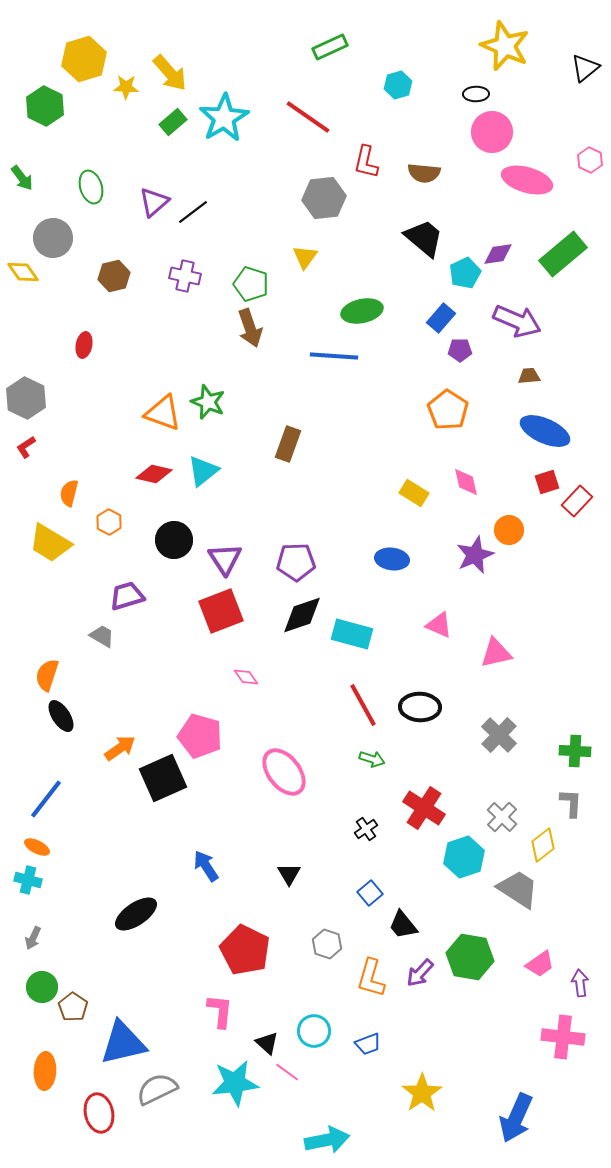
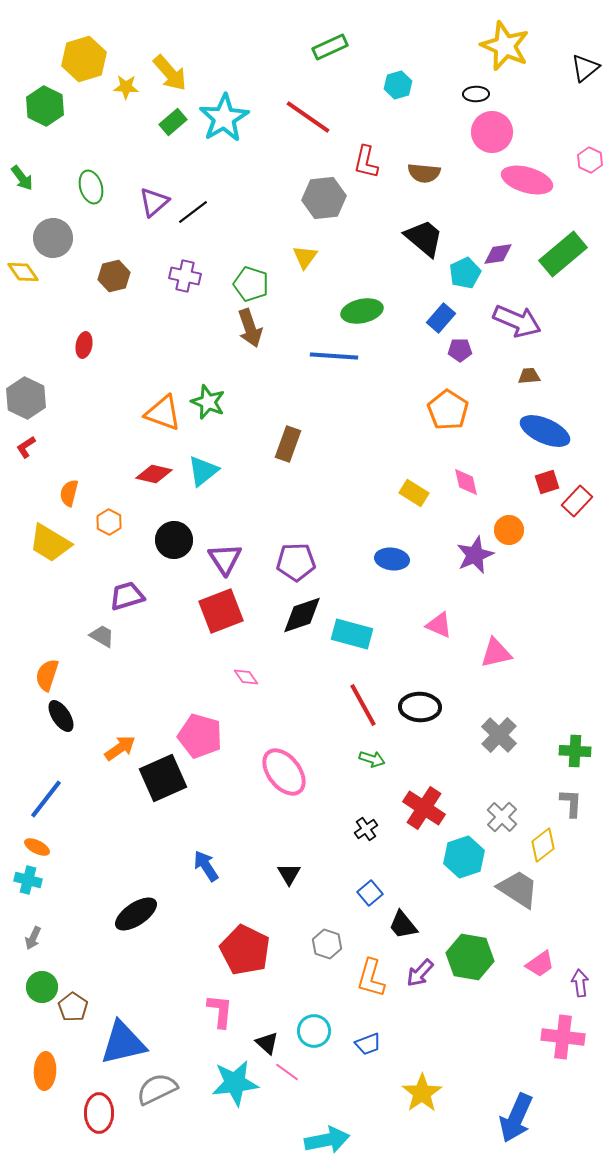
red ellipse at (99, 1113): rotated 12 degrees clockwise
